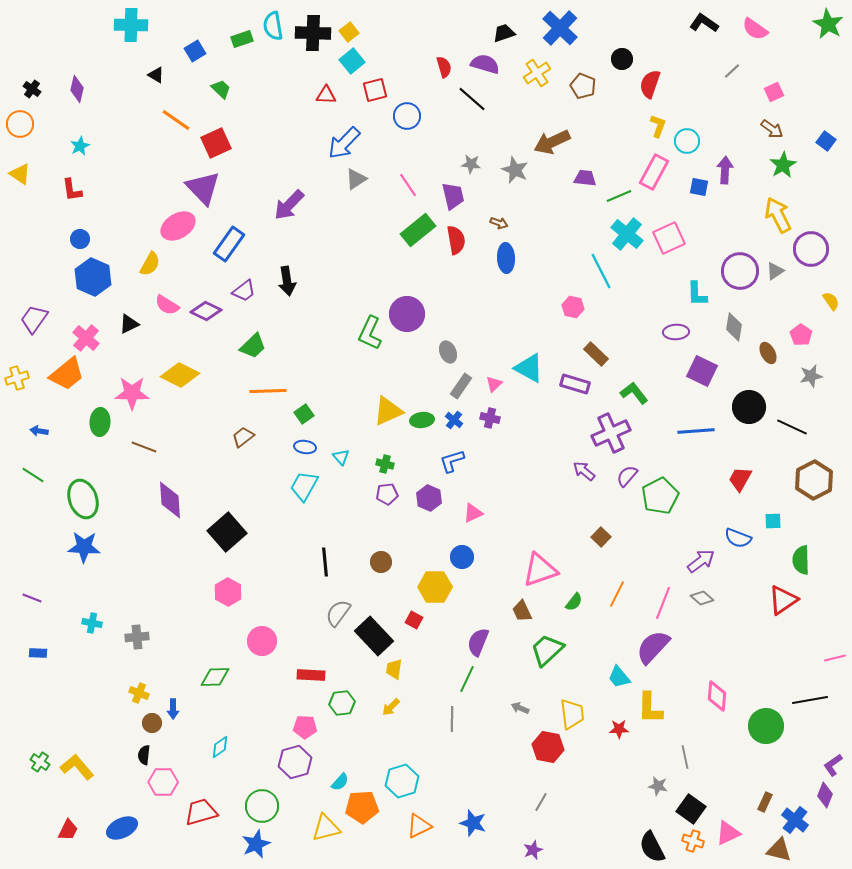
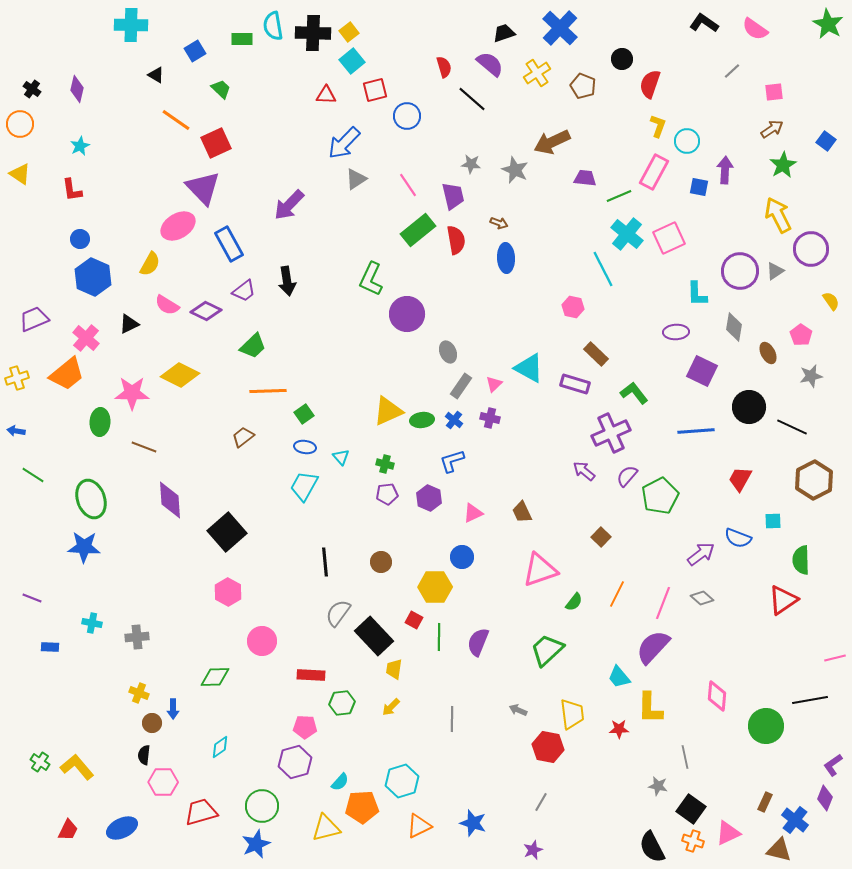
green rectangle at (242, 39): rotated 20 degrees clockwise
purple semicircle at (485, 64): moved 5 px right; rotated 24 degrees clockwise
pink square at (774, 92): rotated 18 degrees clockwise
brown arrow at (772, 129): rotated 70 degrees counterclockwise
blue rectangle at (229, 244): rotated 64 degrees counterclockwise
cyan line at (601, 271): moved 2 px right, 2 px up
purple trapezoid at (34, 319): rotated 32 degrees clockwise
green L-shape at (370, 333): moved 1 px right, 54 px up
blue arrow at (39, 431): moved 23 px left
green ellipse at (83, 499): moved 8 px right
purple arrow at (701, 561): moved 7 px up
brown trapezoid at (522, 611): moved 99 px up
blue rectangle at (38, 653): moved 12 px right, 6 px up
green line at (467, 679): moved 28 px left, 42 px up; rotated 24 degrees counterclockwise
gray arrow at (520, 708): moved 2 px left, 2 px down
purple diamond at (825, 795): moved 3 px down
